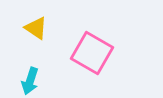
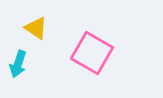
cyan arrow: moved 12 px left, 17 px up
